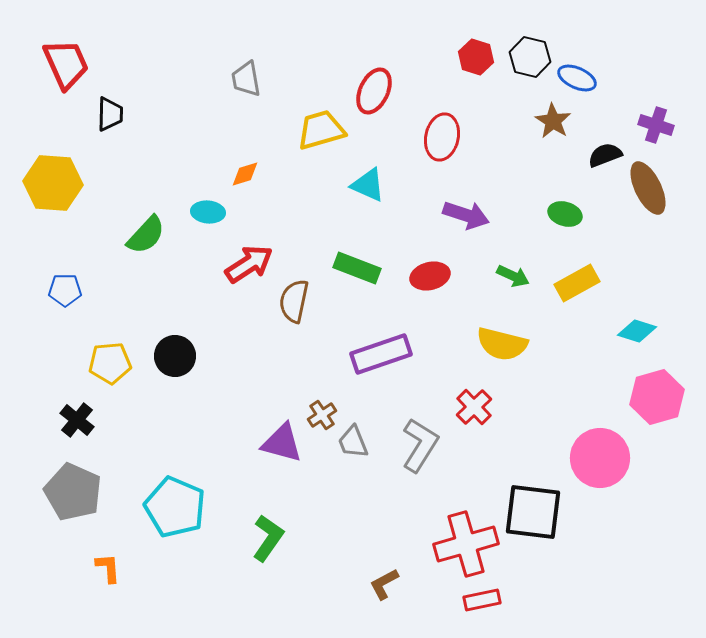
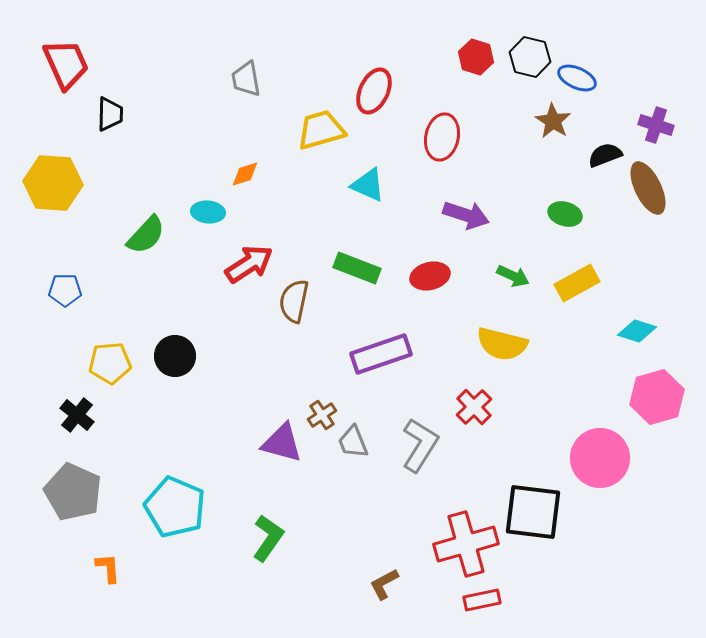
black cross at (77, 420): moved 5 px up
